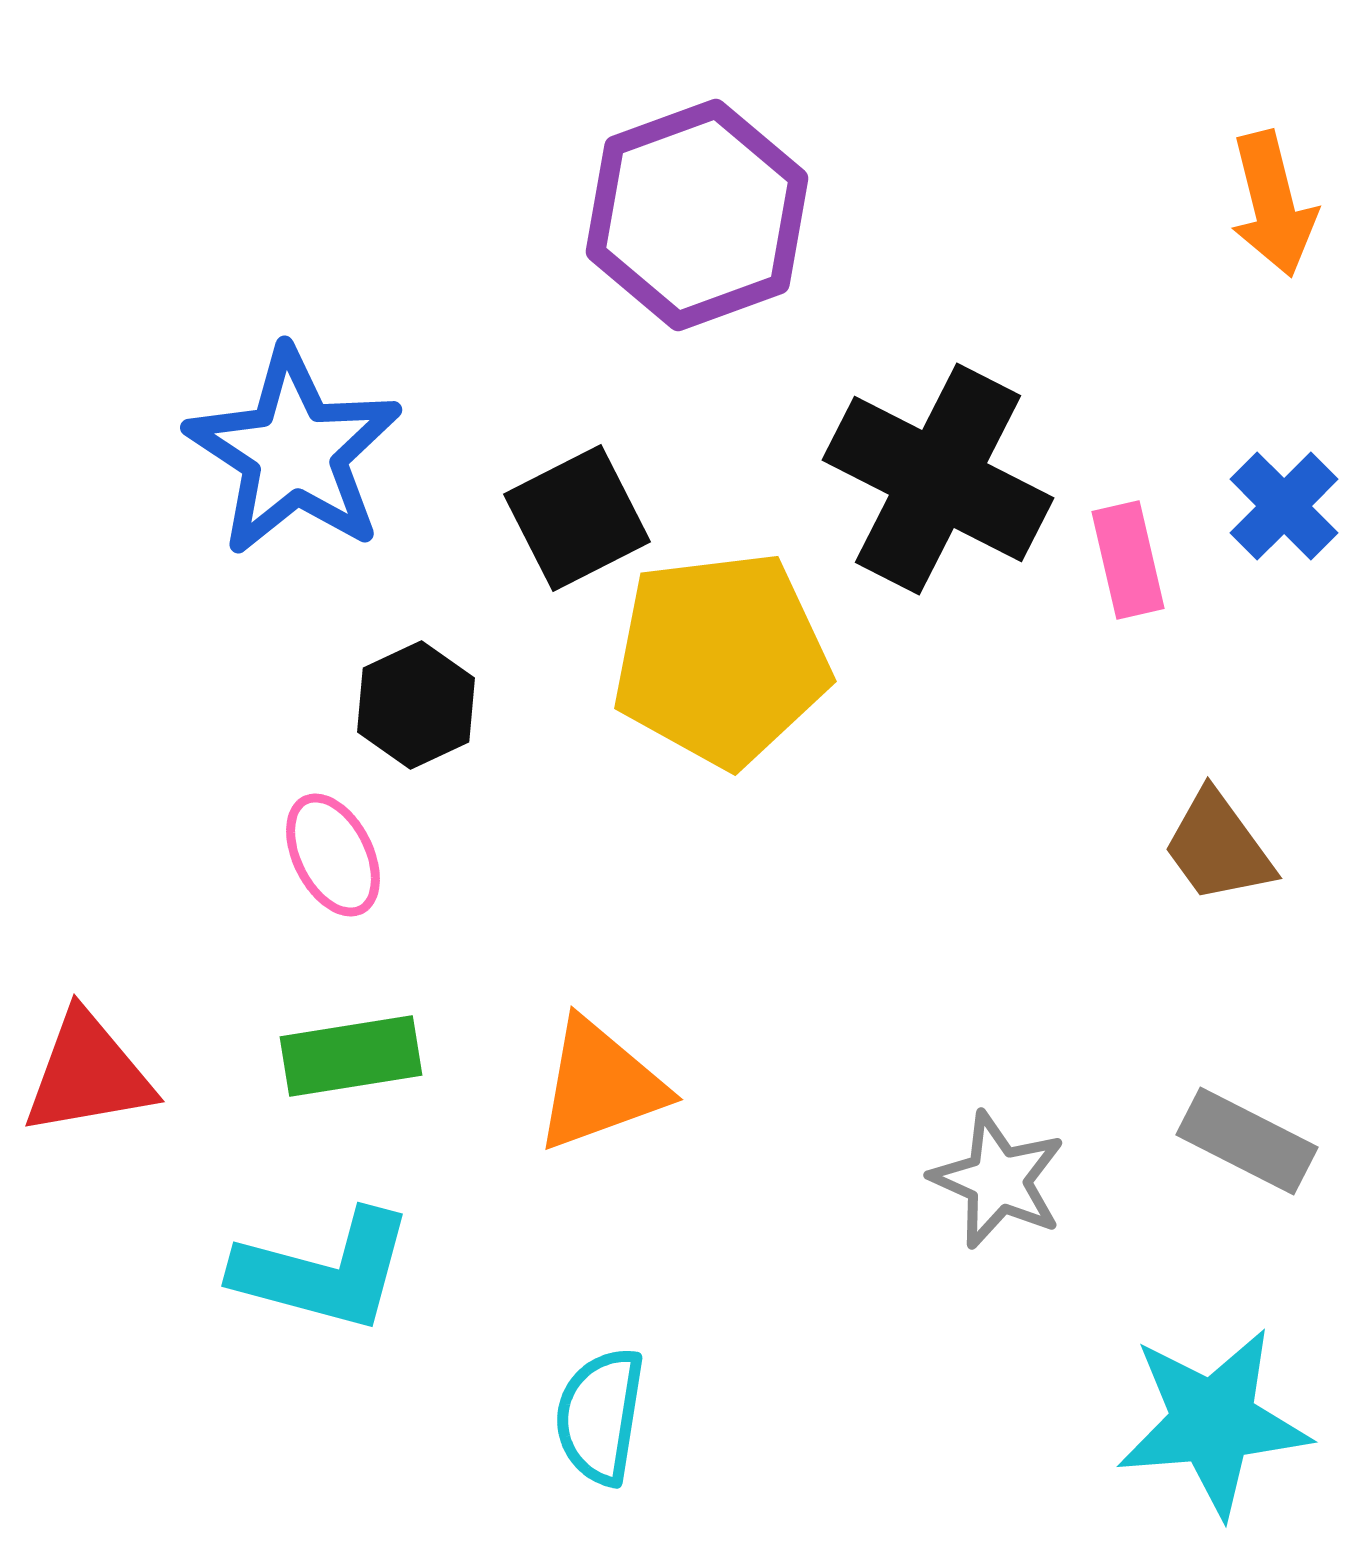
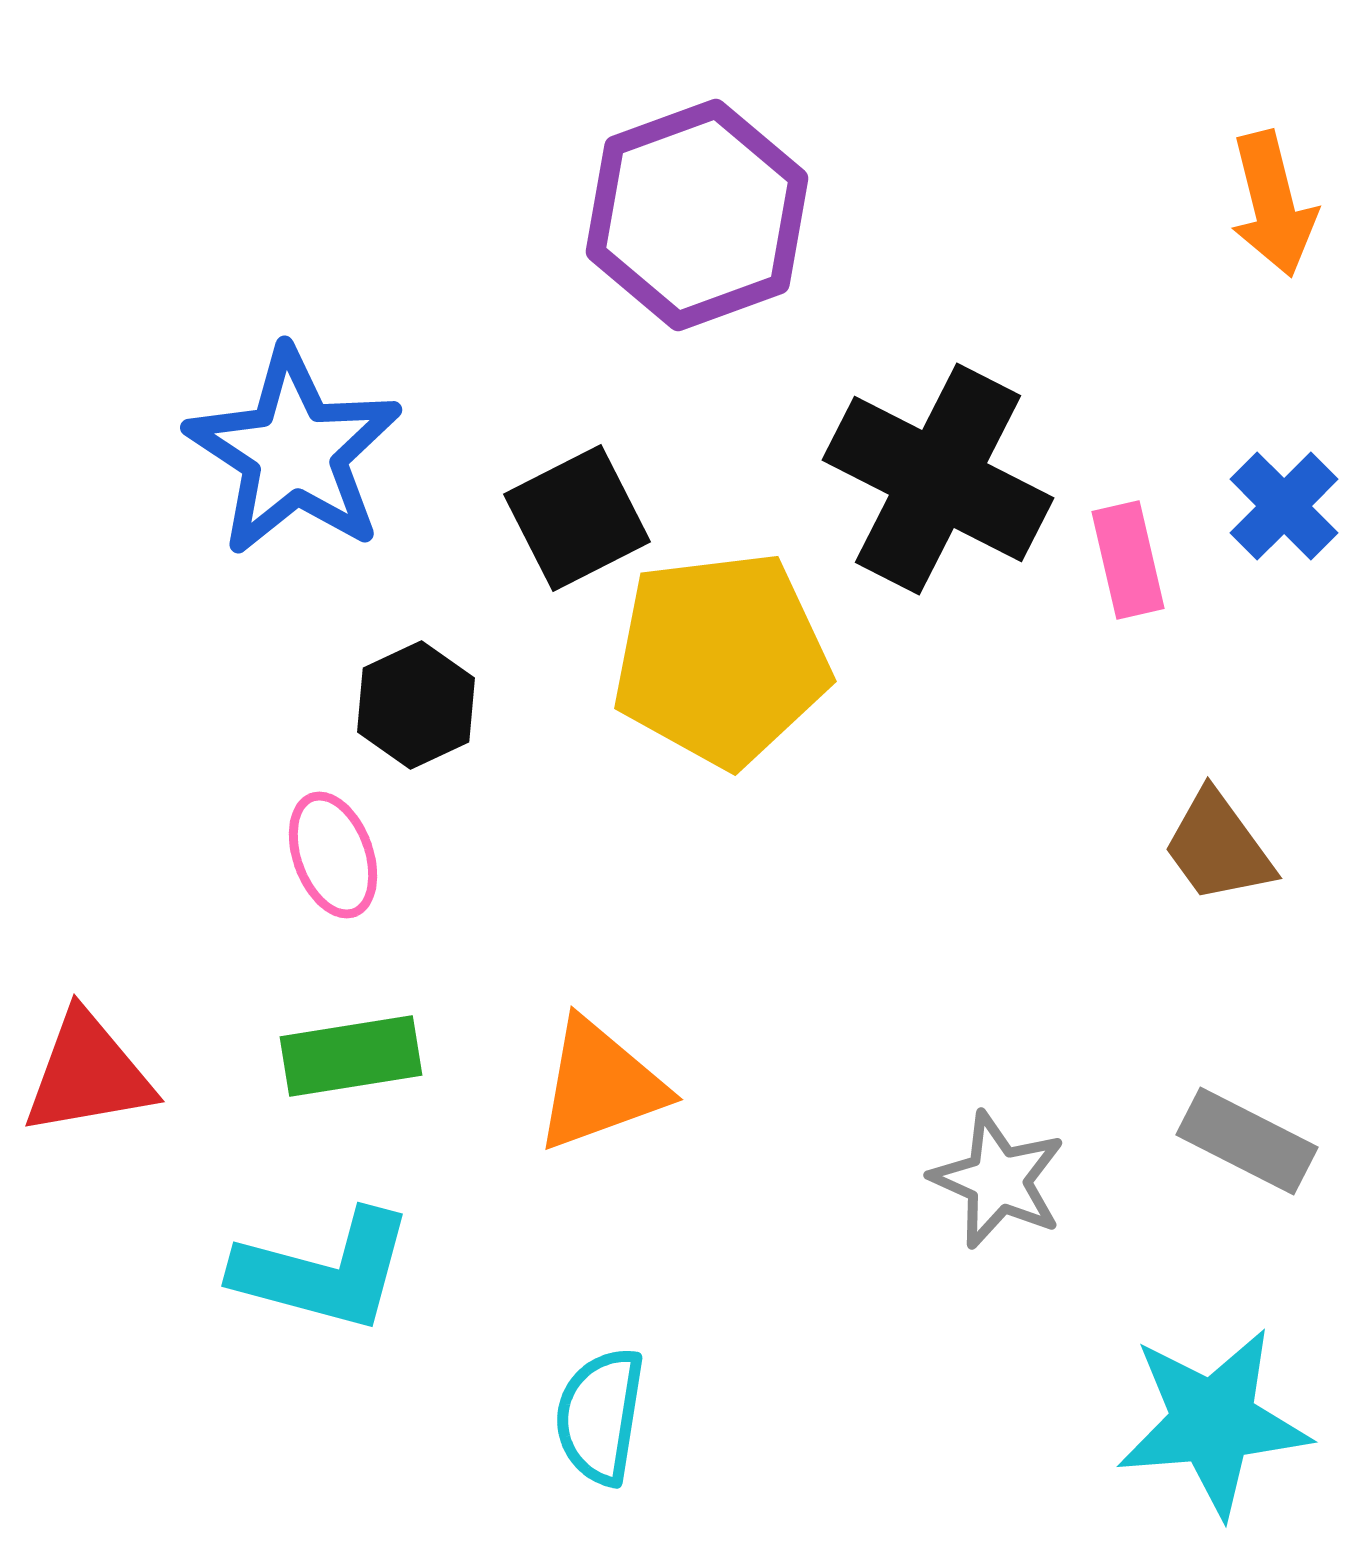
pink ellipse: rotated 7 degrees clockwise
